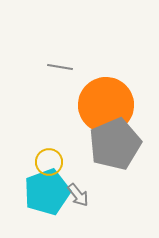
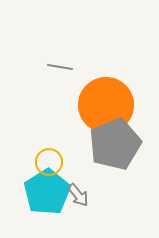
cyan pentagon: rotated 12 degrees counterclockwise
